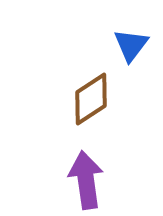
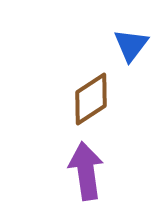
purple arrow: moved 9 px up
